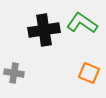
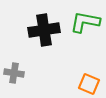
green L-shape: moved 3 px right, 1 px up; rotated 24 degrees counterclockwise
orange square: moved 11 px down
